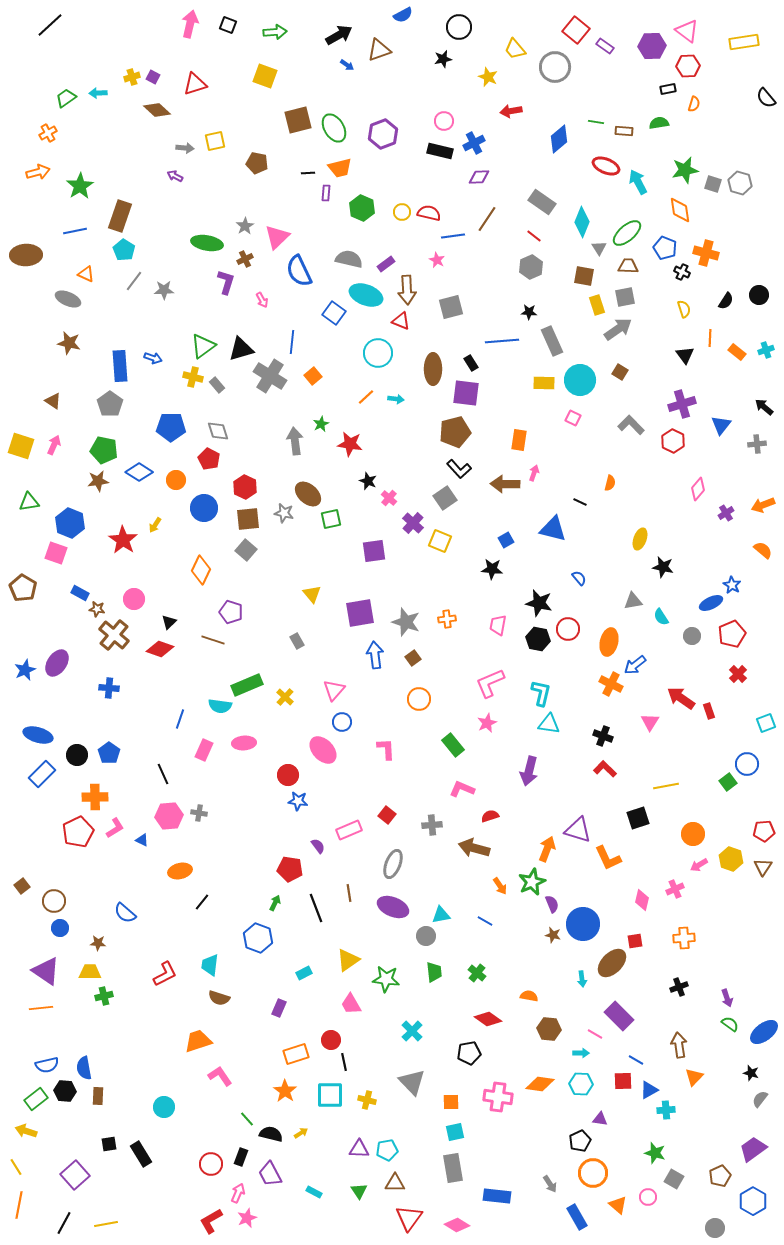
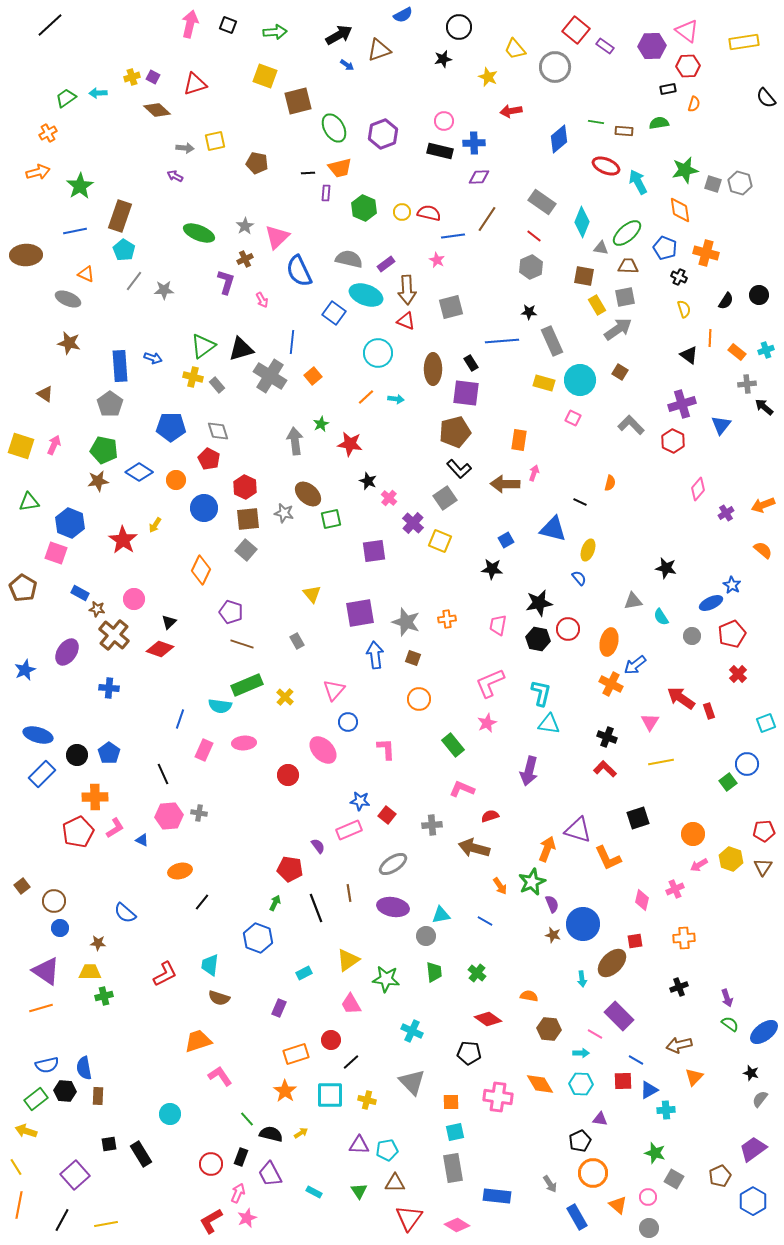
brown square at (298, 120): moved 19 px up
blue cross at (474, 143): rotated 25 degrees clockwise
green hexagon at (362, 208): moved 2 px right
green ellipse at (207, 243): moved 8 px left, 10 px up; rotated 12 degrees clockwise
gray triangle at (599, 248): moved 2 px right; rotated 49 degrees counterclockwise
black cross at (682, 272): moved 3 px left, 5 px down
yellow rectangle at (597, 305): rotated 12 degrees counterclockwise
red triangle at (401, 321): moved 5 px right
black triangle at (685, 355): moved 4 px right; rotated 18 degrees counterclockwise
yellow rectangle at (544, 383): rotated 15 degrees clockwise
brown triangle at (53, 401): moved 8 px left, 7 px up
gray cross at (757, 444): moved 10 px left, 60 px up
yellow ellipse at (640, 539): moved 52 px left, 11 px down
black star at (663, 567): moved 3 px right, 1 px down
black star at (539, 603): rotated 24 degrees counterclockwise
brown line at (213, 640): moved 29 px right, 4 px down
brown square at (413, 658): rotated 35 degrees counterclockwise
purple ellipse at (57, 663): moved 10 px right, 11 px up
blue circle at (342, 722): moved 6 px right
black cross at (603, 736): moved 4 px right, 1 px down
yellow line at (666, 786): moved 5 px left, 24 px up
blue star at (298, 801): moved 62 px right
gray ellipse at (393, 864): rotated 36 degrees clockwise
purple ellipse at (393, 907): rotated 12 degrees counterclockwise
orange line at (41, 1008): rotated 10 degrees counterclockwise
cyan cross at (412, 1031): rotated 20 degrees counterclockwise
brown arrow at (679, 1045): rotated 95 degrees counterclockwise
black pentagon at (469, 1053): rotated 15 degrees clockwise
black line at (344, 1062): moved 7 px right; rotated 60 degrees clockwise
orange diamond at (540, 1084): rotated 52 degrees clockwise
cyan circle at (164, 1107): moved 6 px right, 7 px down
purple triangle at (359, 1149): moved 4 px up
black line at (64, 1223): moved 2 px left, 3 px up
gray circle at (715, 1228): moved 66 px left
